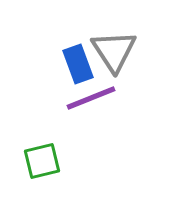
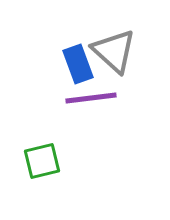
gray triangle: rotated 15 degrees counterclockwise
purple line: rotated 15 degrees clockwise
